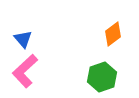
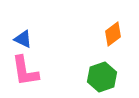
blue triangle: rotated 24 degrees counterclockwise
pink L-shape: rotated 56 degrees counterclockwise
